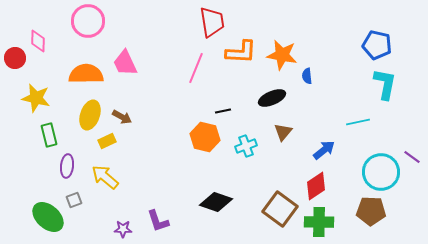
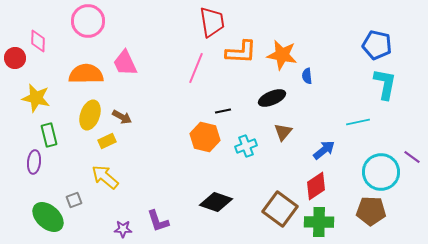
purple ellipse: moved 33 px left, 4 px up
